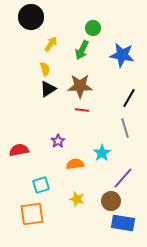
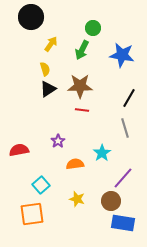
cyan square: rotated 24 degrees counterclockwise
